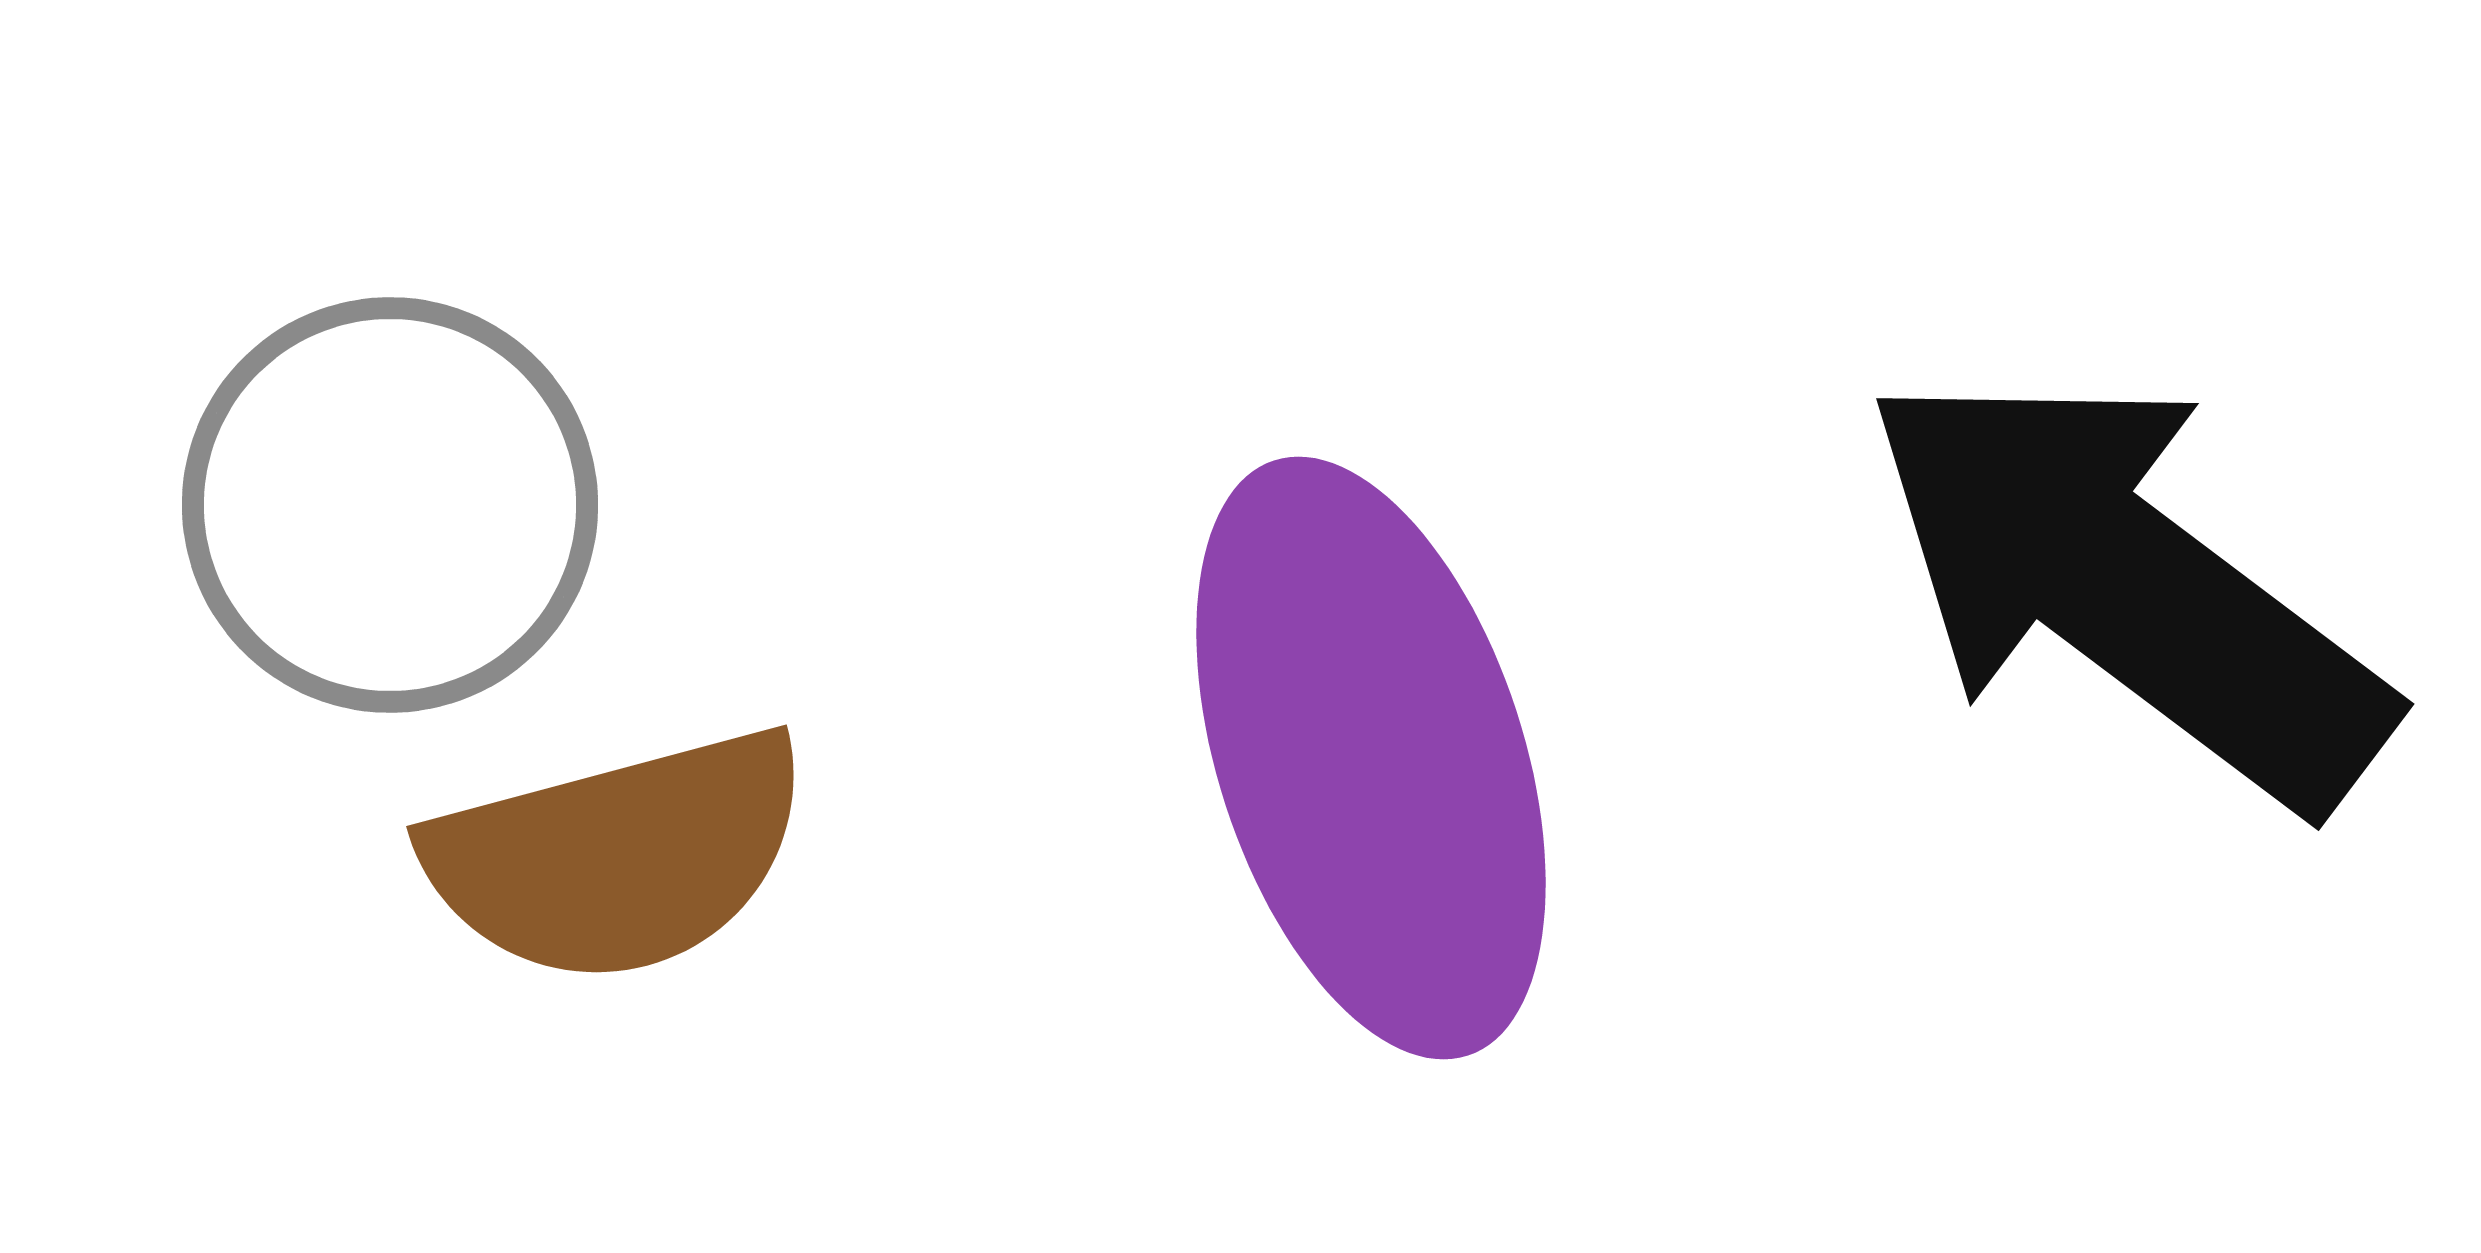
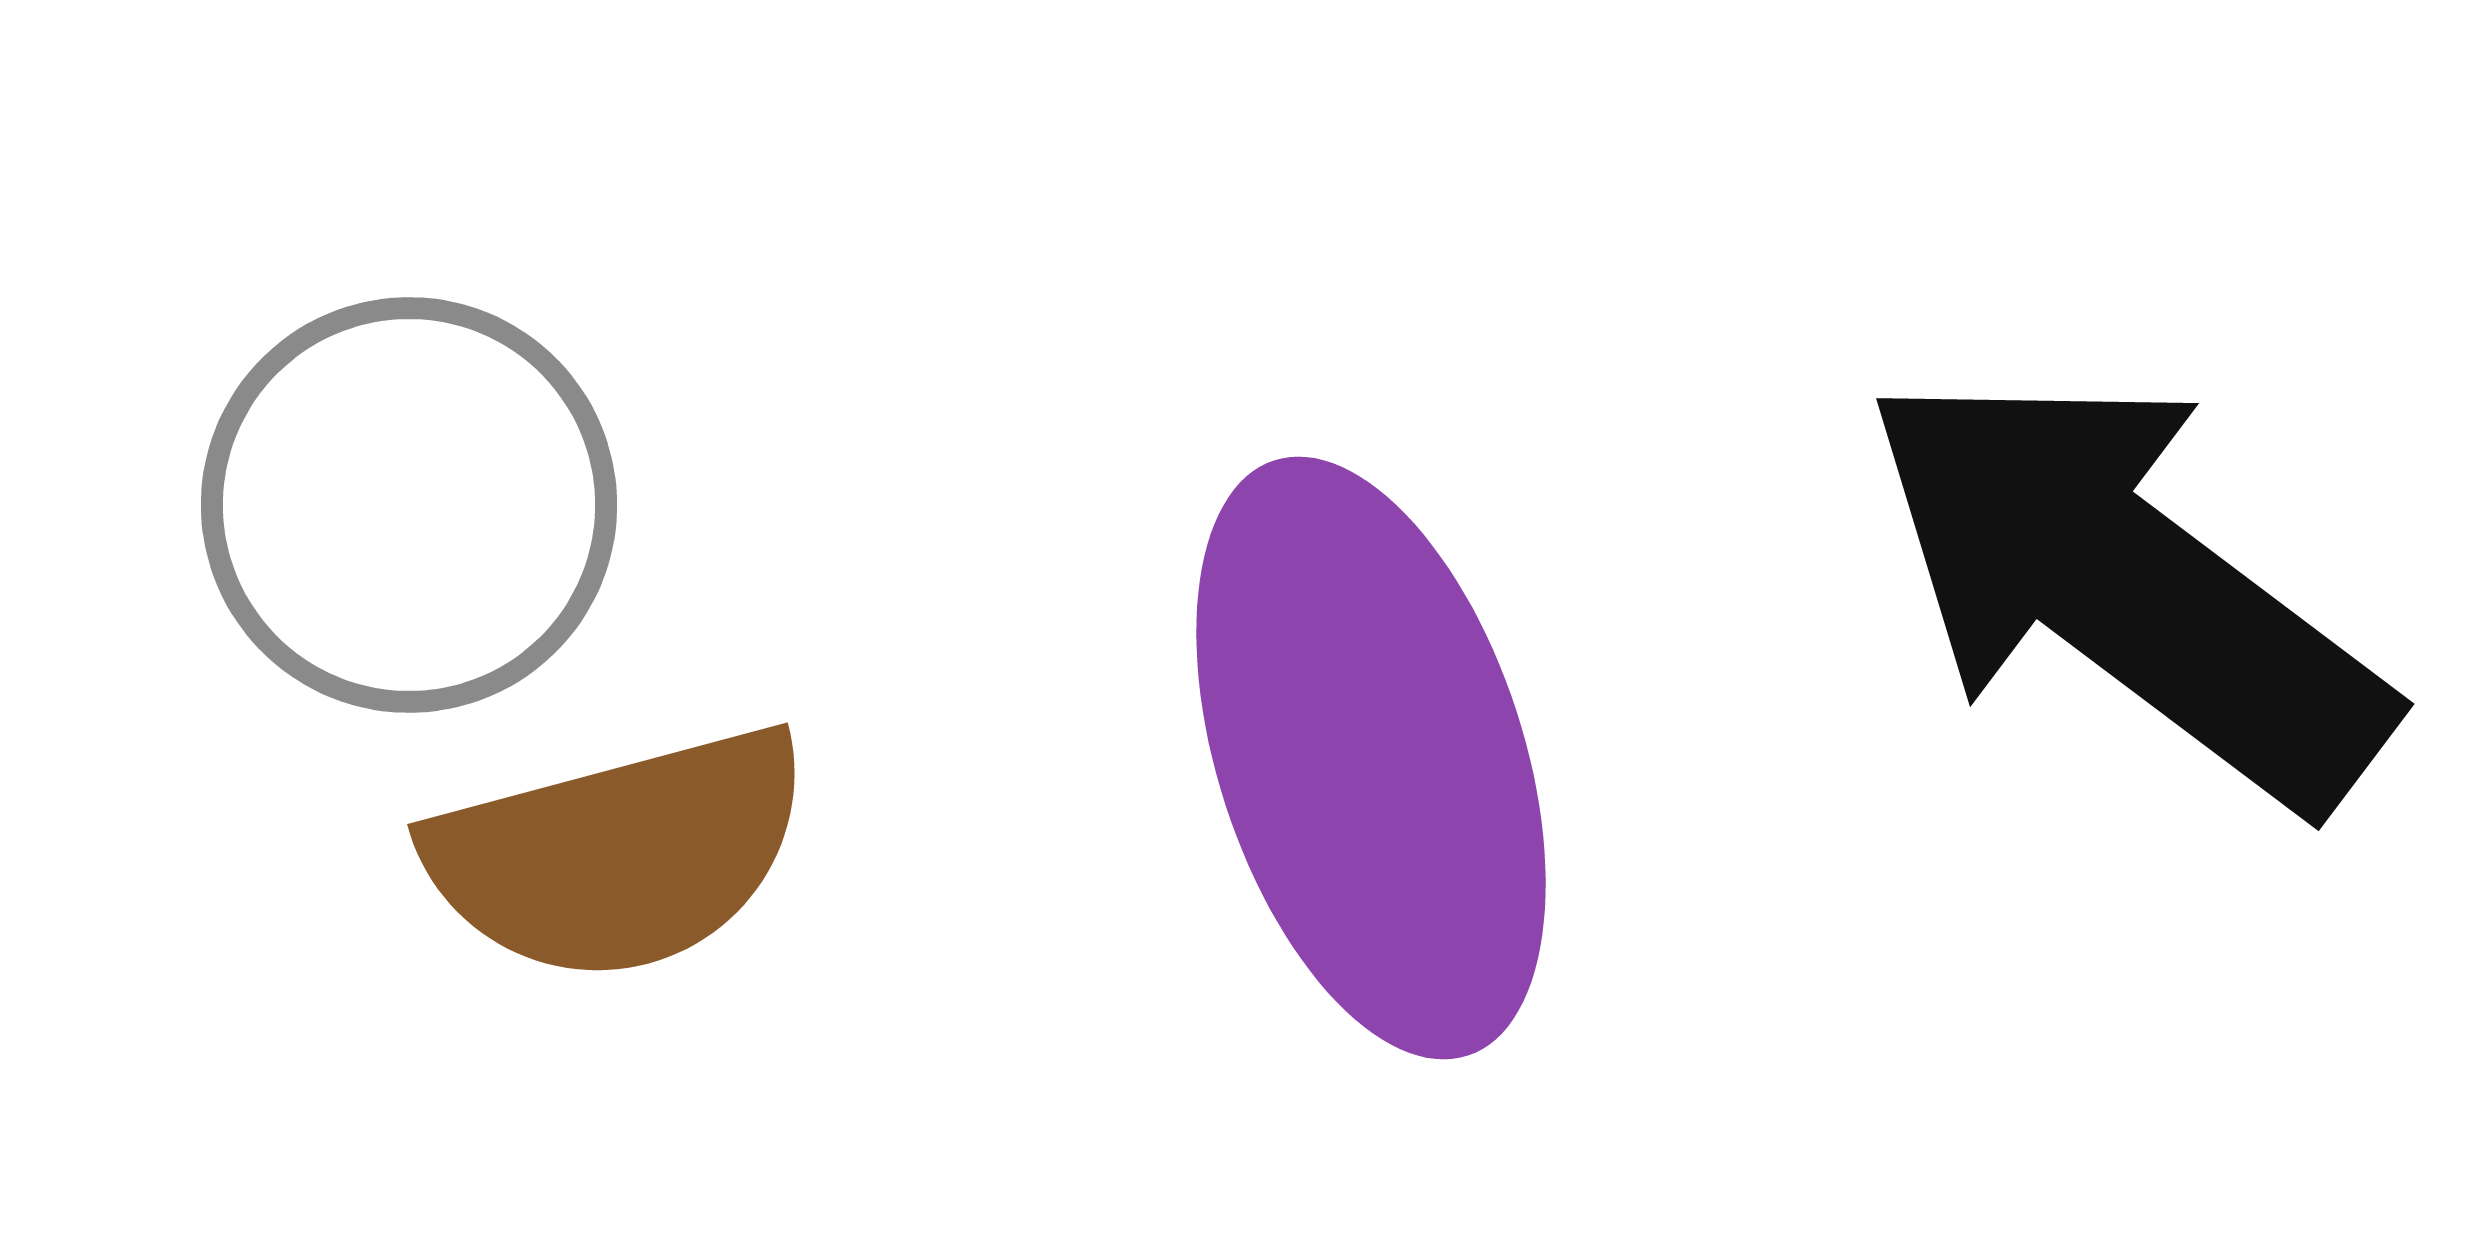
gray circle: moved 19 px right
brown semicircle: moved 1 px right, 2 px up
